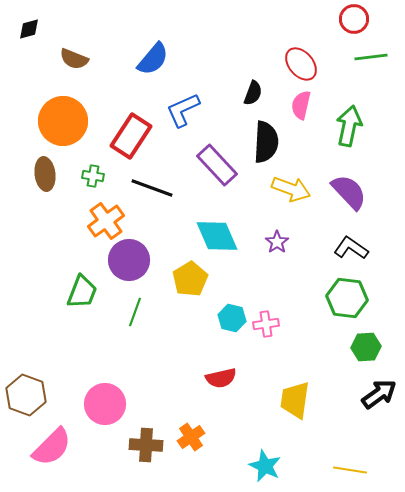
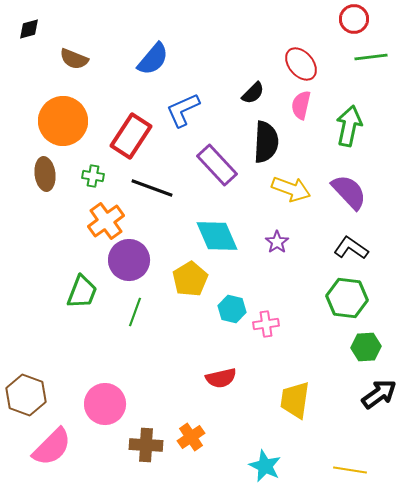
black semicircle at (253, 93): rotated 25 degrees clockwise
cyan hexagon at (232, 318): moved 9 px up
